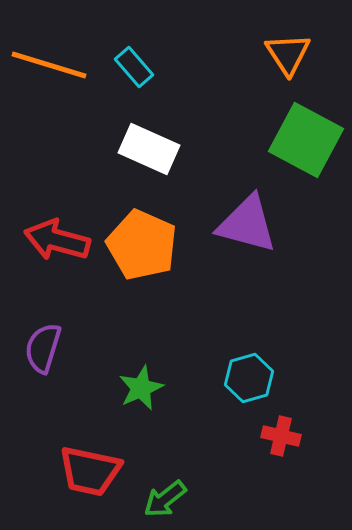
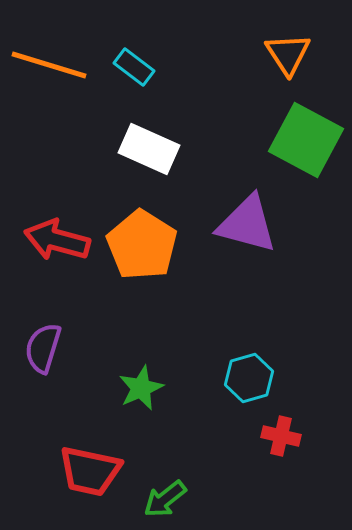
cyan rectangle: rotated 12 degrees counterclockwise
orange pentagon: rotated 8 degrees clockwise
